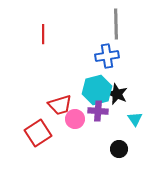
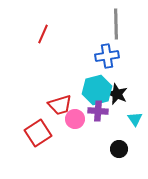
red line: rotated 24 degrees clockwise
